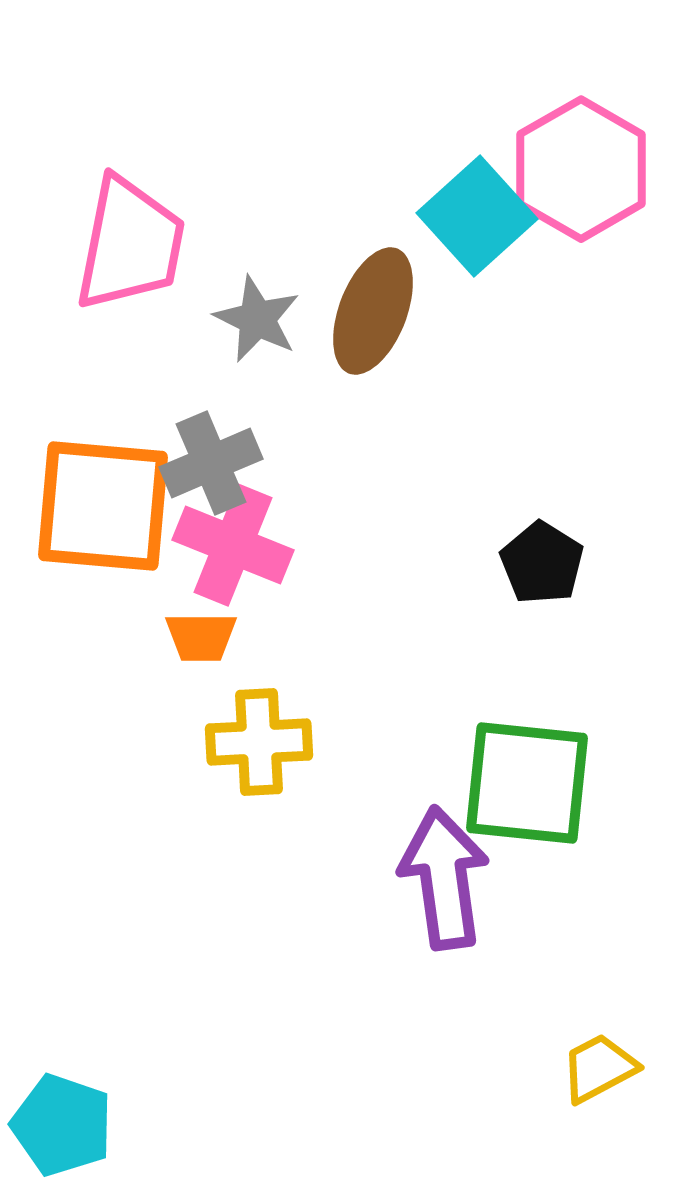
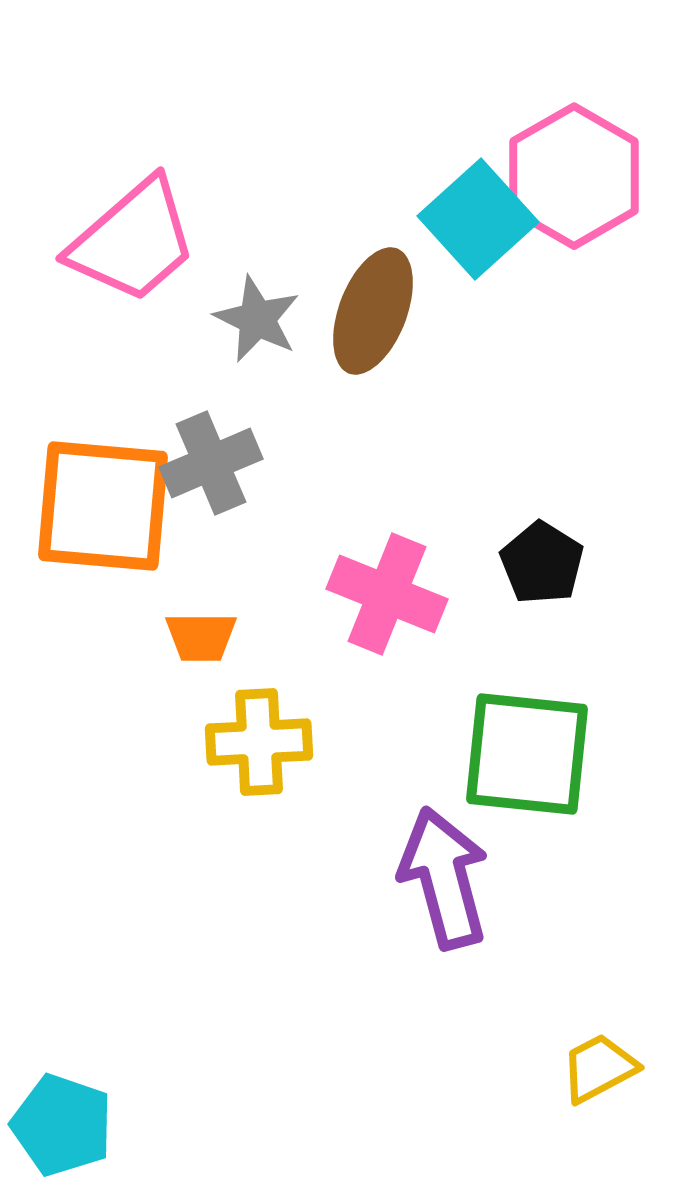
pink hexagon: moved 7 px left, 7 px down
cyan square: moved 1 px right, 3 px down
pink trapezoid: moved 3 px right, 3 px up; rotated 38 degrees clockwise
pink cross: moved 154 px right, 49 px down
green square: moved 29 px up
purple arrow: rotated 7 degrees counterclockwise
